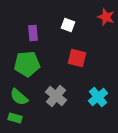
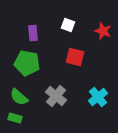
red star: moved 3 px left, 14 px down
red square: moved 2 px left, 1 px up
green pentagon: moved 1 px up; rotated 15 degrees clockwise
